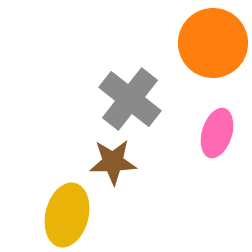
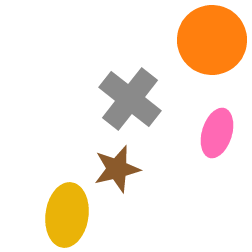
orange circle: moved 1 px left, 3 px up
brown star: moved 4 px right, 7 px down; rotated 12 degrees counterclockwise
yellow ellipse: rotated 6 degrees counterclockwise
